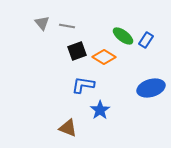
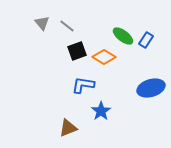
gray line: rotated 28 degrees clockwise
blue star: moved 1 px right, 1 px down
brown triangle: rotated 42 degrees counterclockwise
